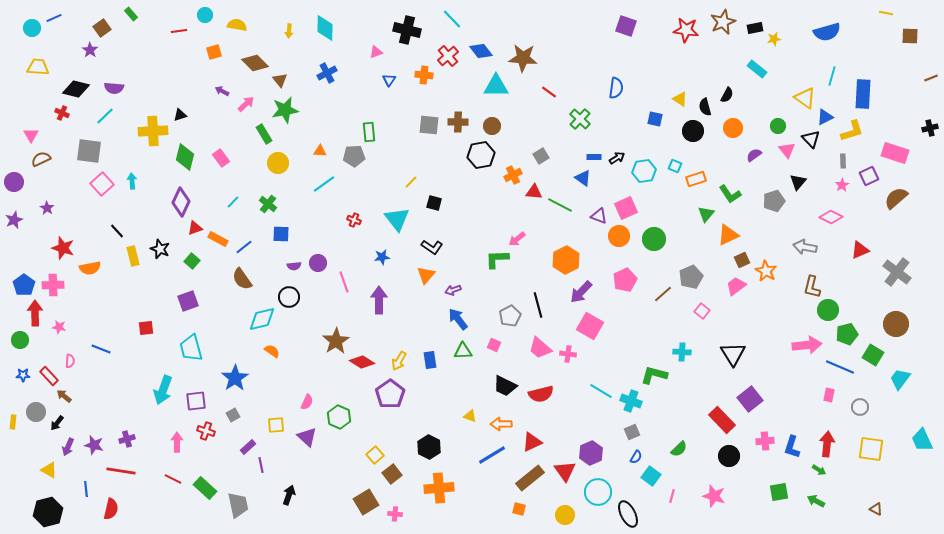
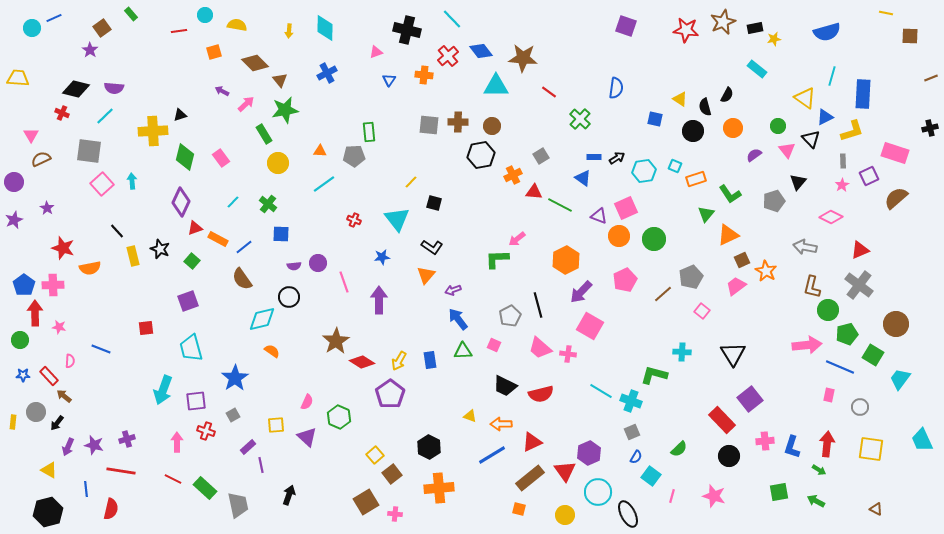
yellow trapezoid at (38, 67): moved 20 px left, 11 px down
gray cross at (897, 272): moved 38 px left, 13 px down
purple hexagon at (591, 453): moved 2 px left
